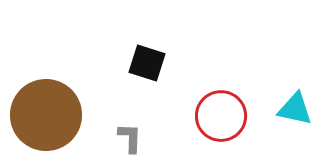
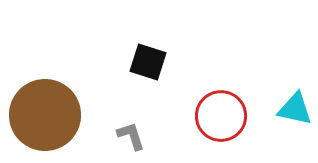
black square: moved 1 px right, 1 px up
brown circle: moved 1 px left
gray L-shape: moved 1 px right, 2 px up; rotated 20 degrees counterclockwise
